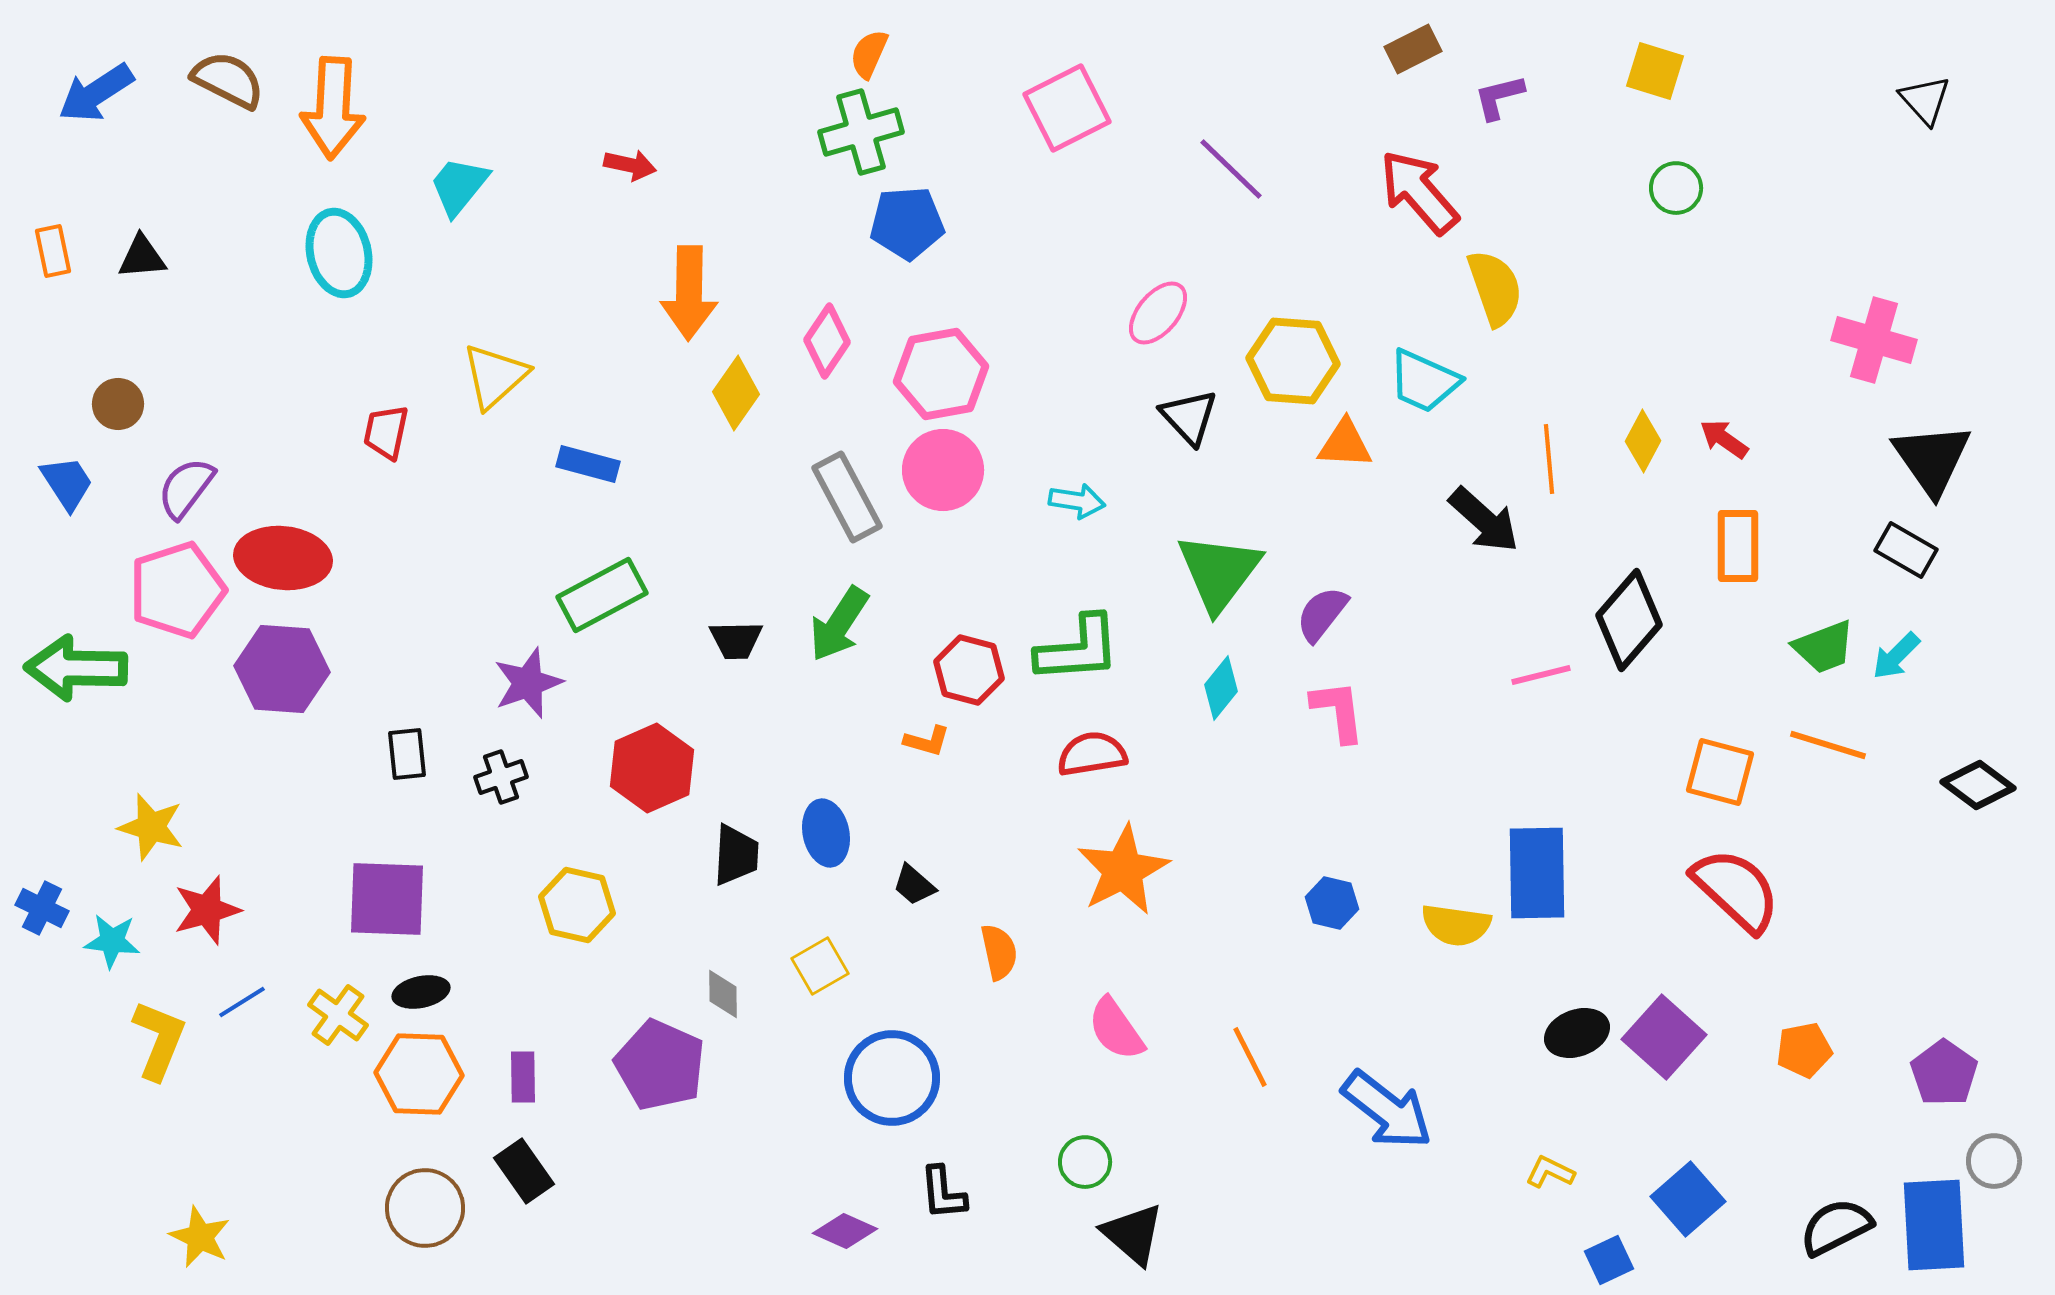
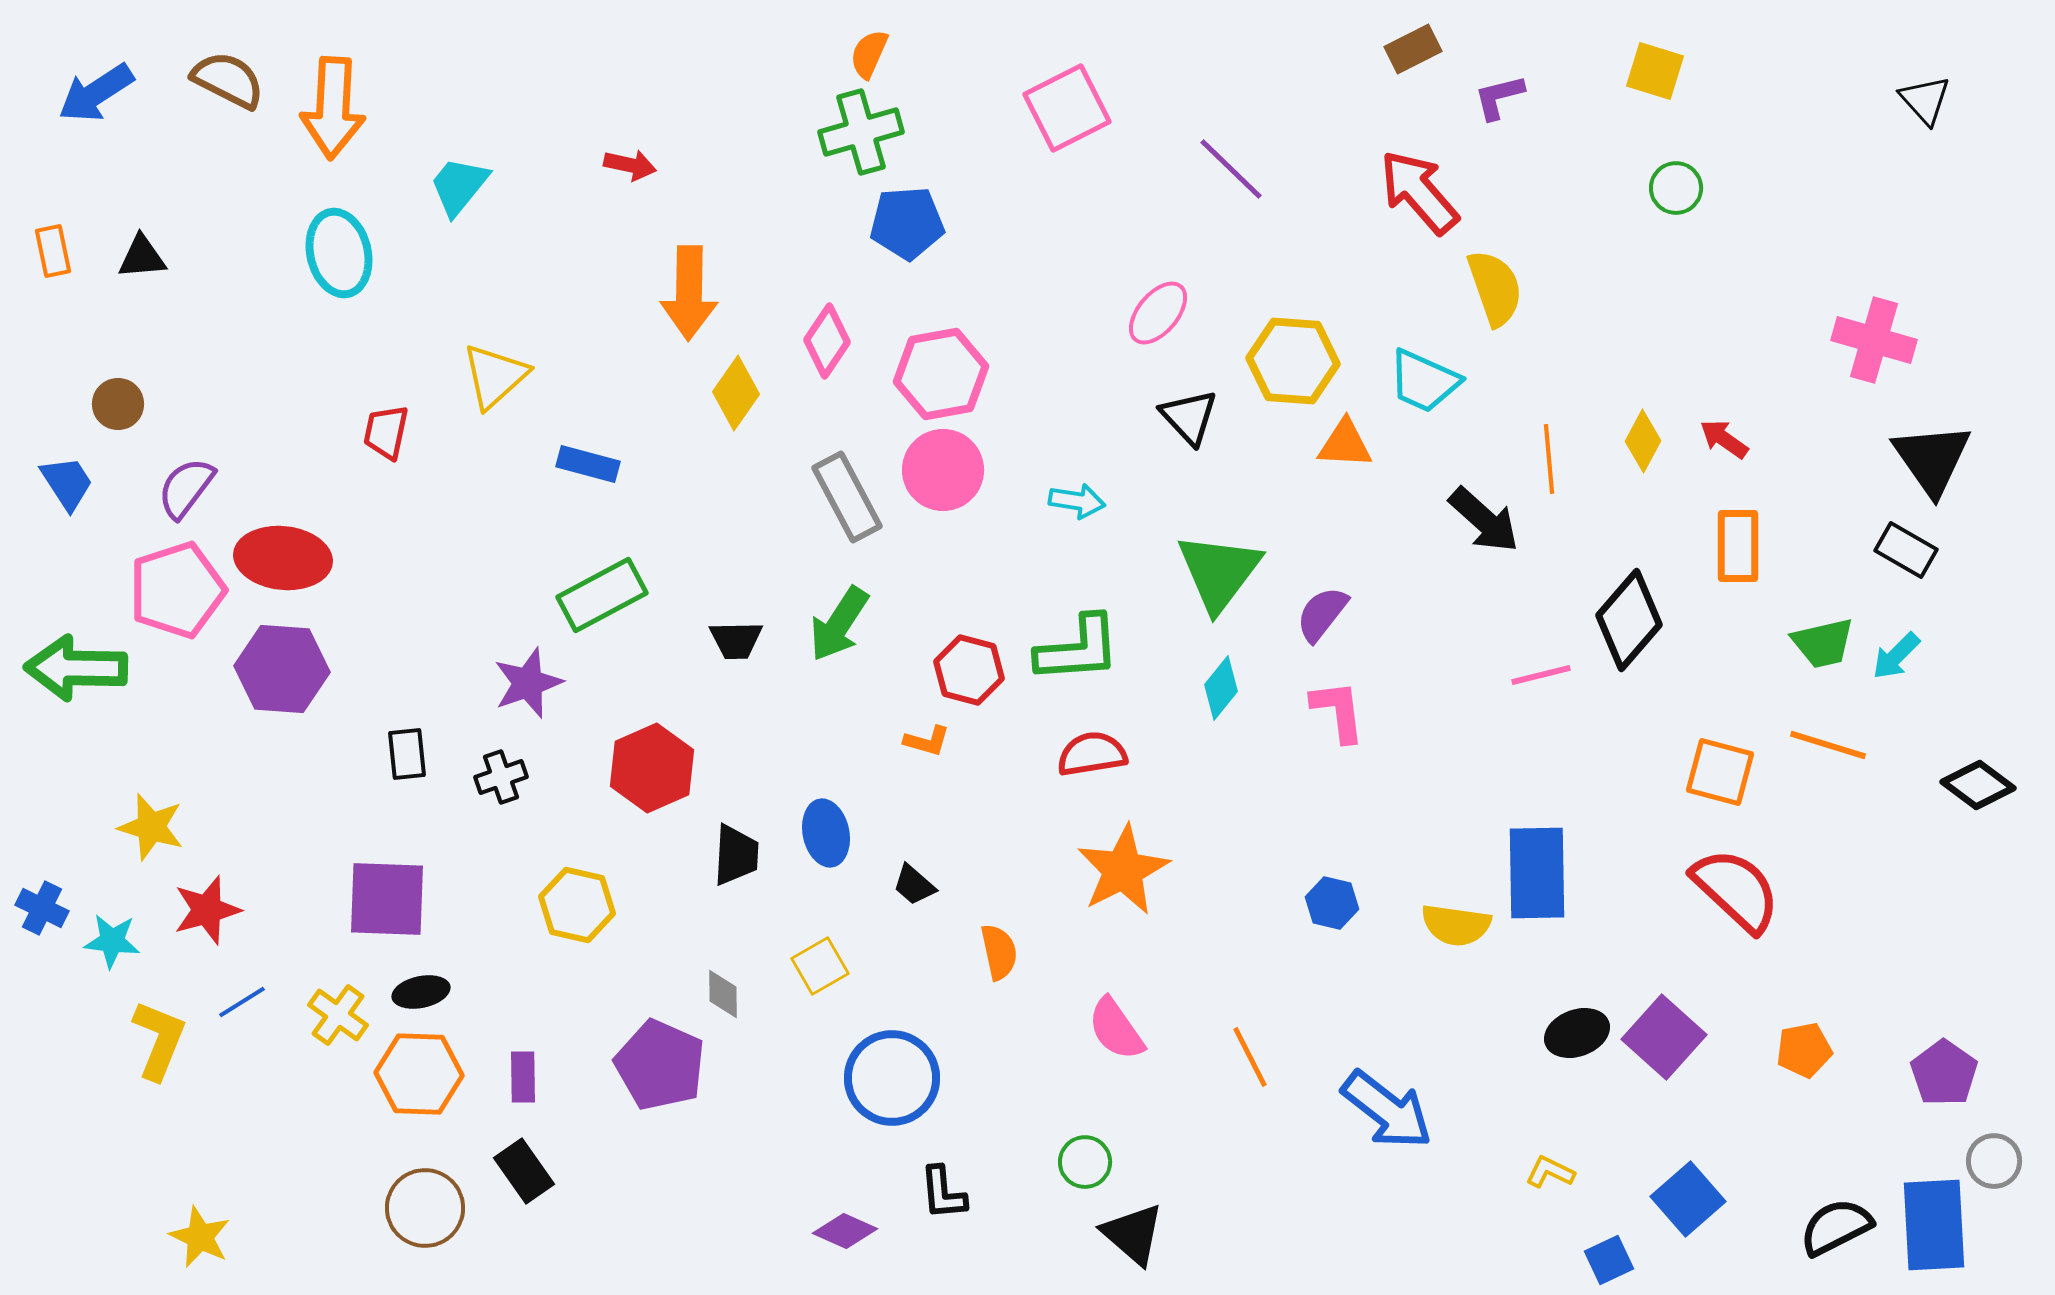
green trapezoid at (1824, 647): moved 1 px left, 4 px up; rotated 8 degrees clockwise
